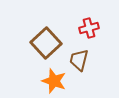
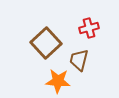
orange star: moved 4 px right; rotated 15 degrees counterclockwise
